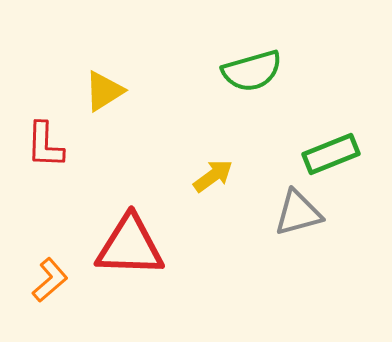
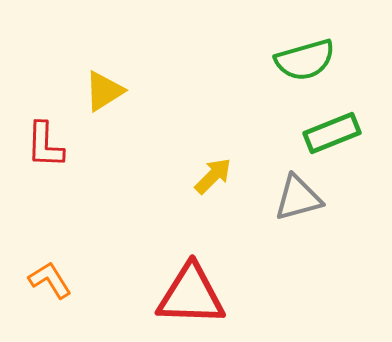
green semicircle: moved 53 px right, 11 px up
green rectangle: moved 1 px right, 21 px up
yellow arrow: rotated 9 degrees counterclockwise
gray triangle: moved 15 px up
red triangle: moved 61 px right, 49 px down
orange L-shape: rotated 81 degrees counterclockwise
